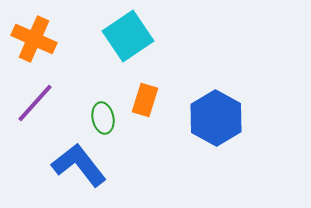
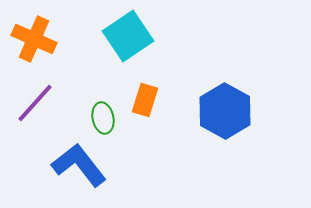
blue hexagon: moved 9 px right, 7 px up
